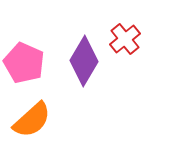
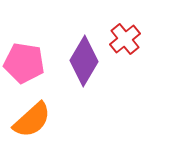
pink pentagon: rotated 15 degrees counterclockwise
